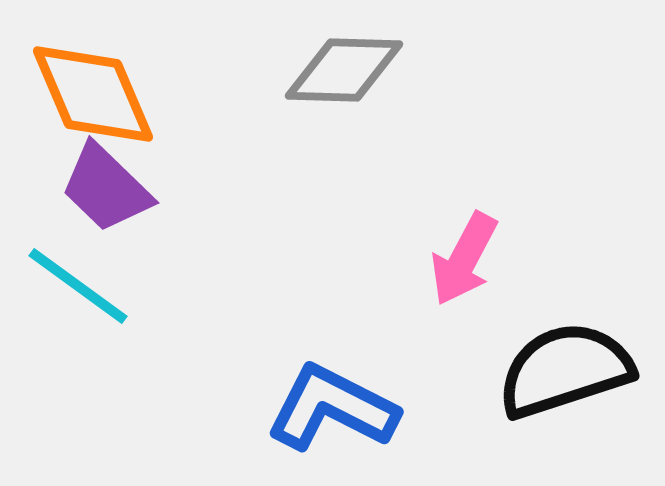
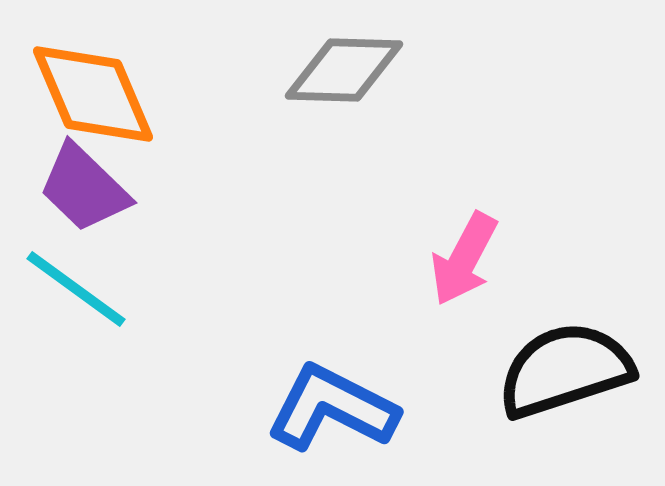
purple trapezoid: moved 22 px left
cyan line: moved 2 px left, 3 px down
